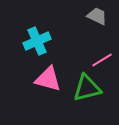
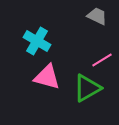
cyan cross: rotated 36 degrees counterclockwise
pink triangle: moved 1 px left, 2 px up
green triangle: rotated 16 degrees counterclockwise
